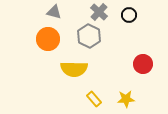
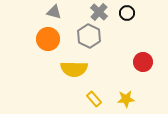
black circle: moved 2 px left, 2 px up
red circle: moved 2 px up
